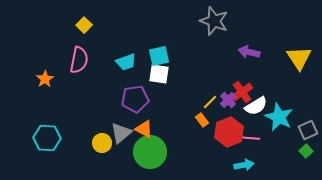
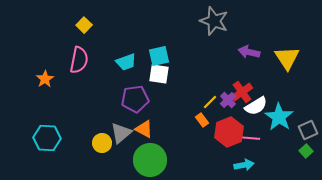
yellow triangle: moved 12 px left
cyan star: rotated 8 degrees clockwise
green circle: moved 8 px down
